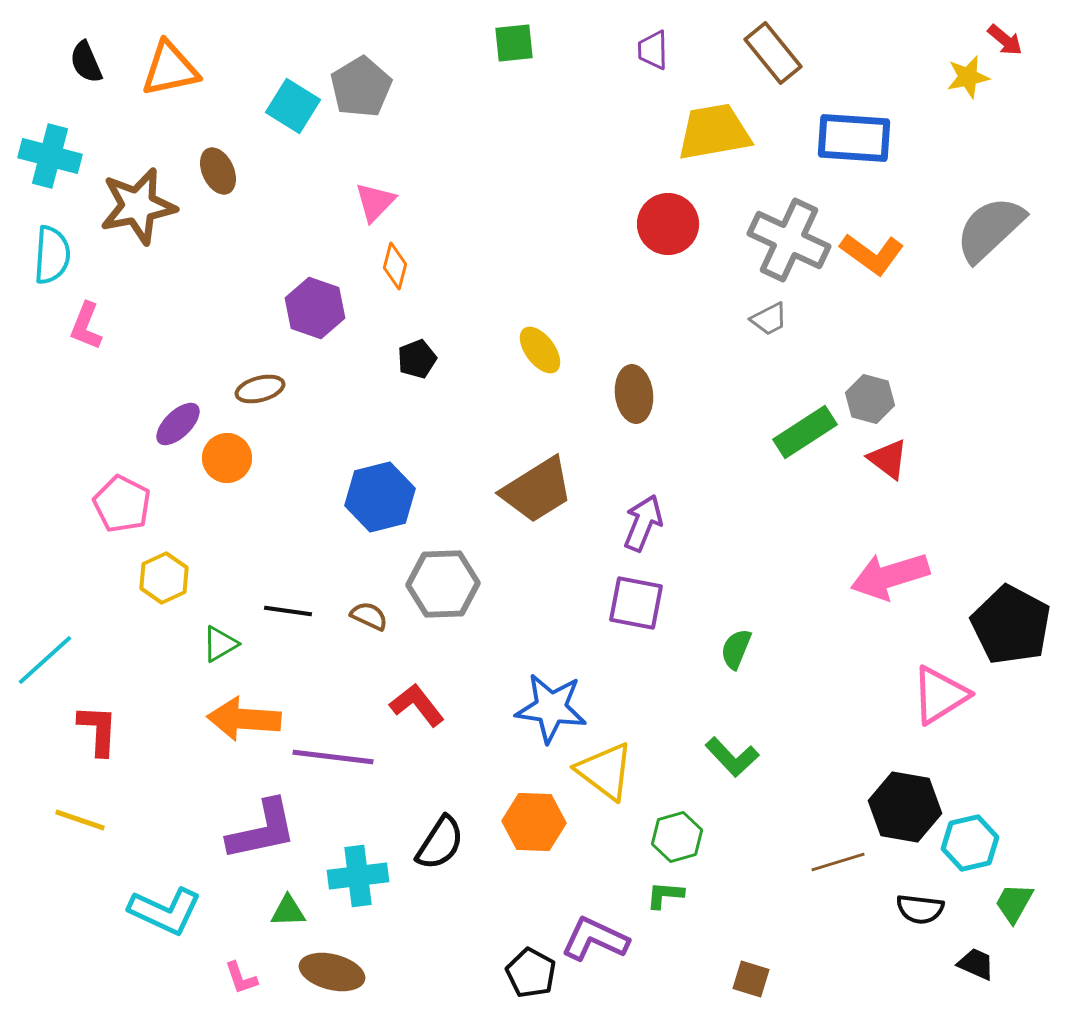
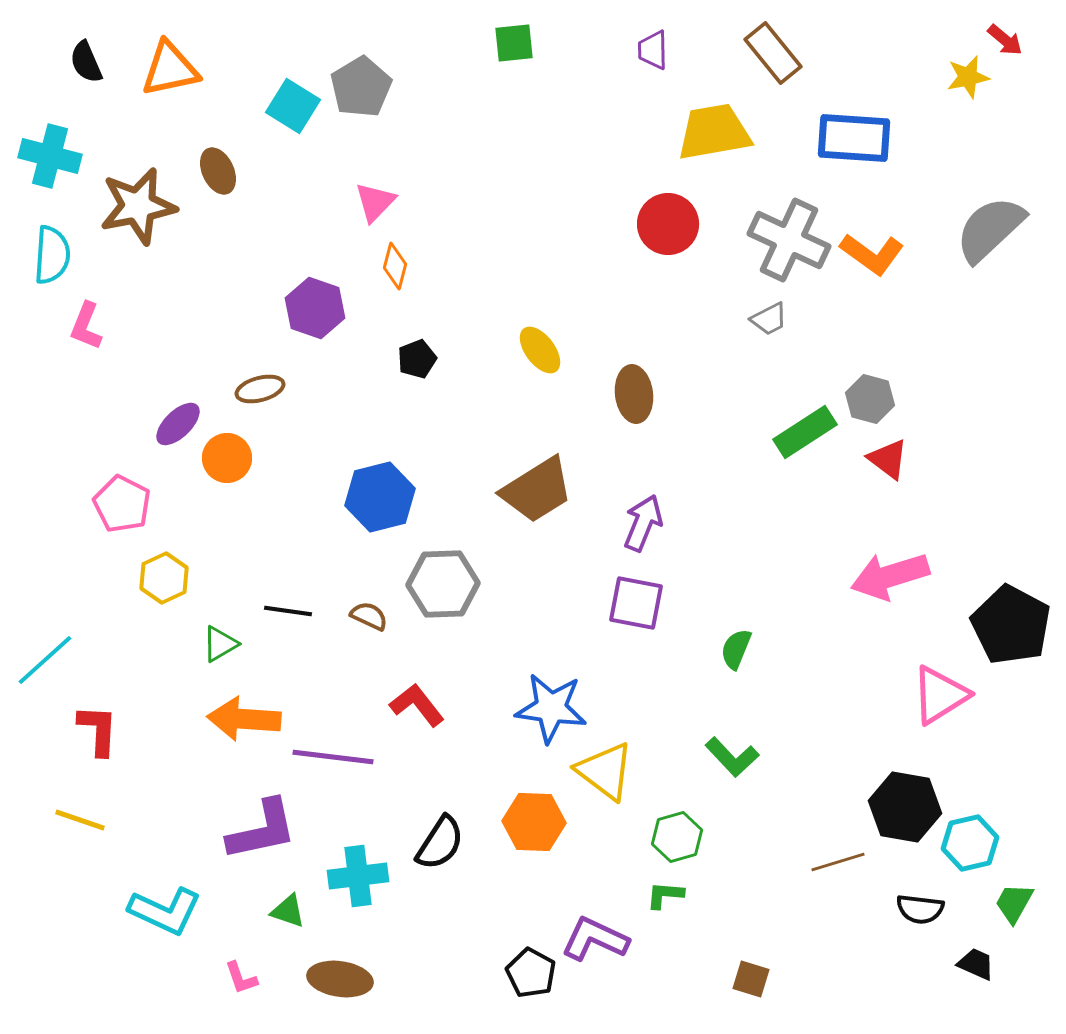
green triangle at (288, 911): rotated 21 degrees clockwise
brown ellipse at (332, 972): moved 8 px right, 7 px down; rotated 6 degrees counterclockwise
